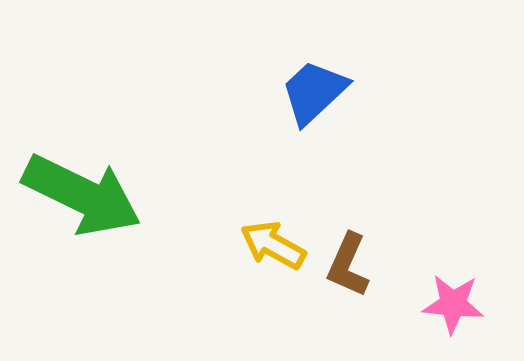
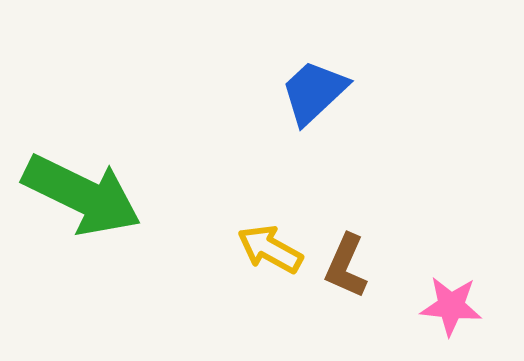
yellow arrow: moved 3 px left, 4 px down
brown L-shape: moved 2 px left, 1 px down
pink star: moved 2 px left, 2 px down
